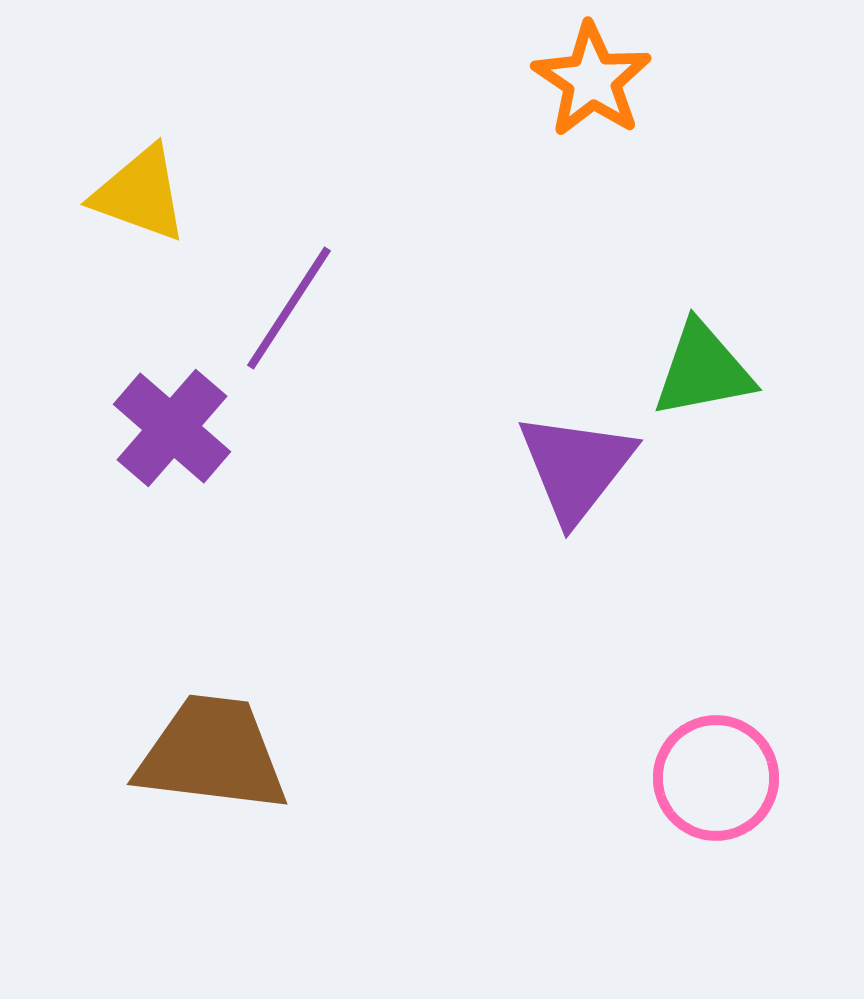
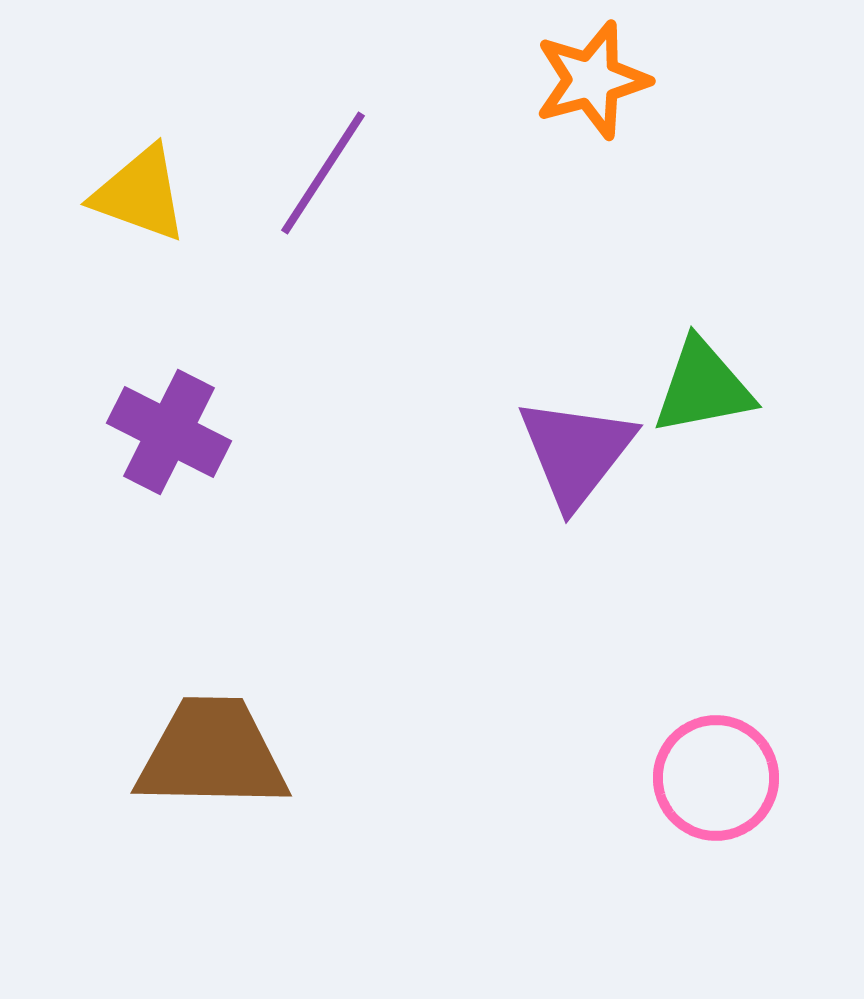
orange star: rotated 23 degrees clockwise
purple line: moved 34 px right, 135 px up
green triangle: moved 17 px down
purple cross: moved 3 px left, 4 px down; rotated 14 degrees counterclockwise
purple triangle: moved 15 px up
brown trapezoid: rotated 6 degrees counterclockwise
